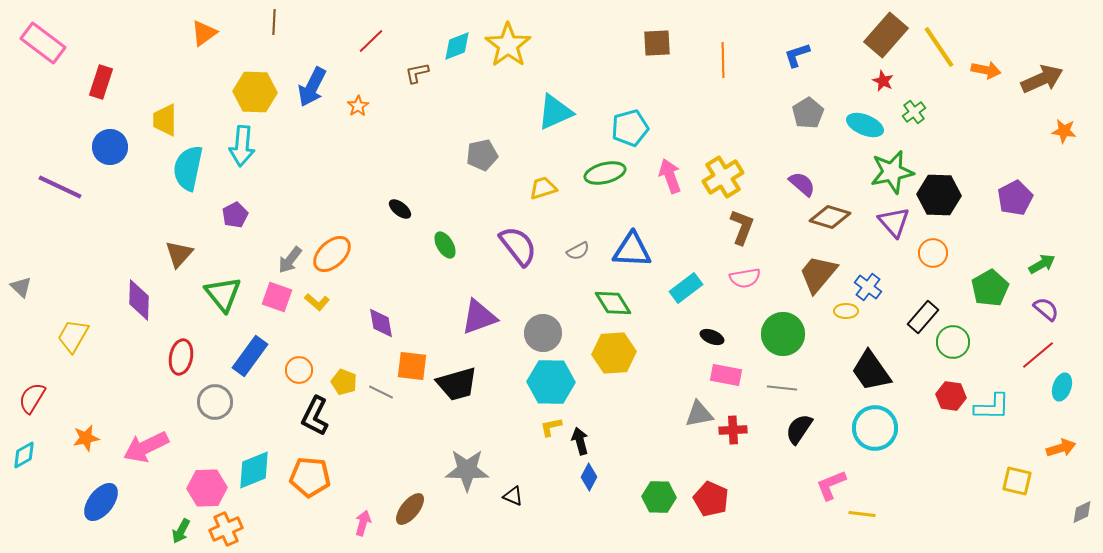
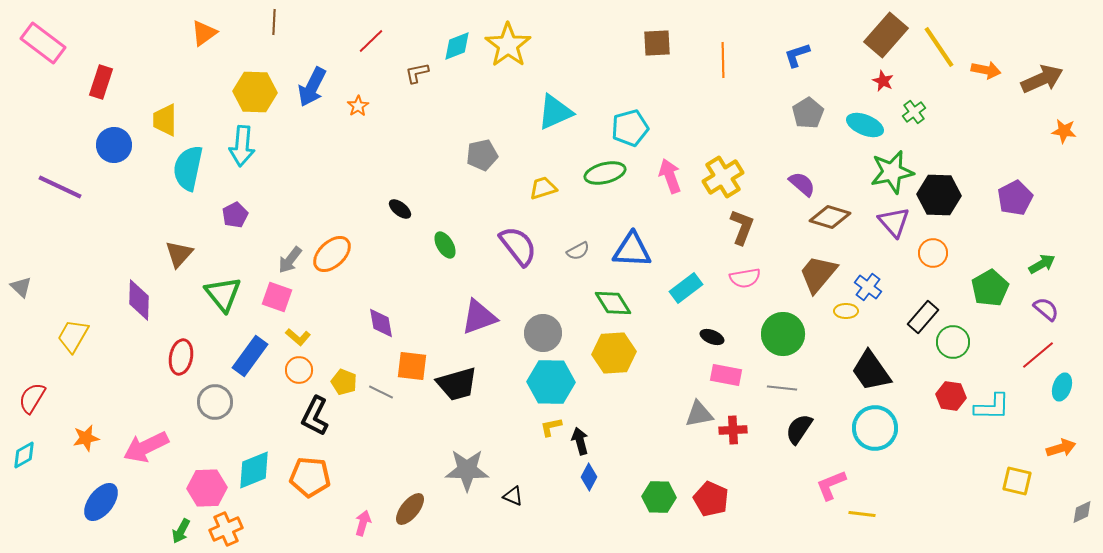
blue circle at (110, 147): moved 4 px right, 2 px up
yellow L-shape at (317, 302): moved 19 px left, 35 px down
